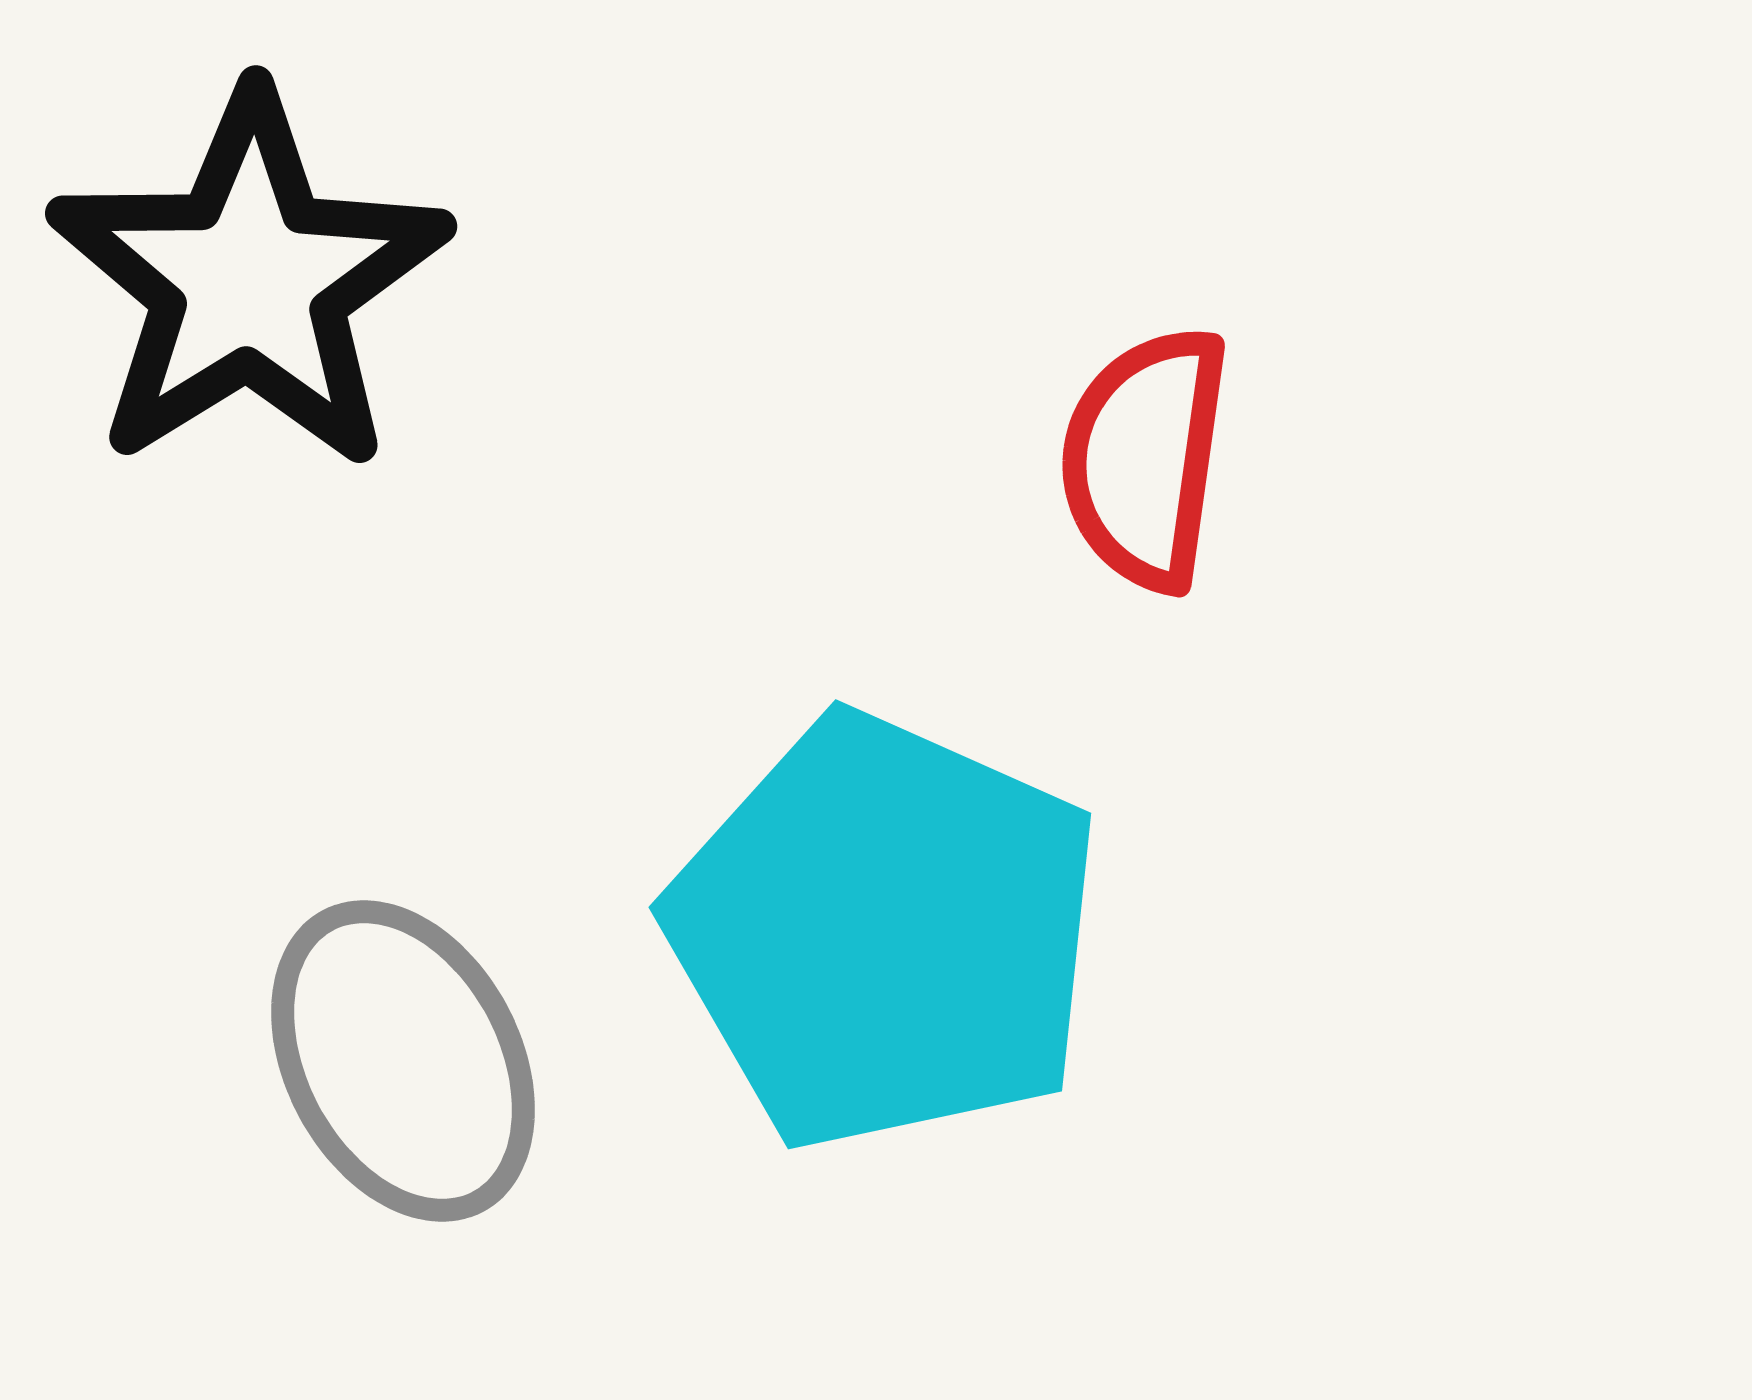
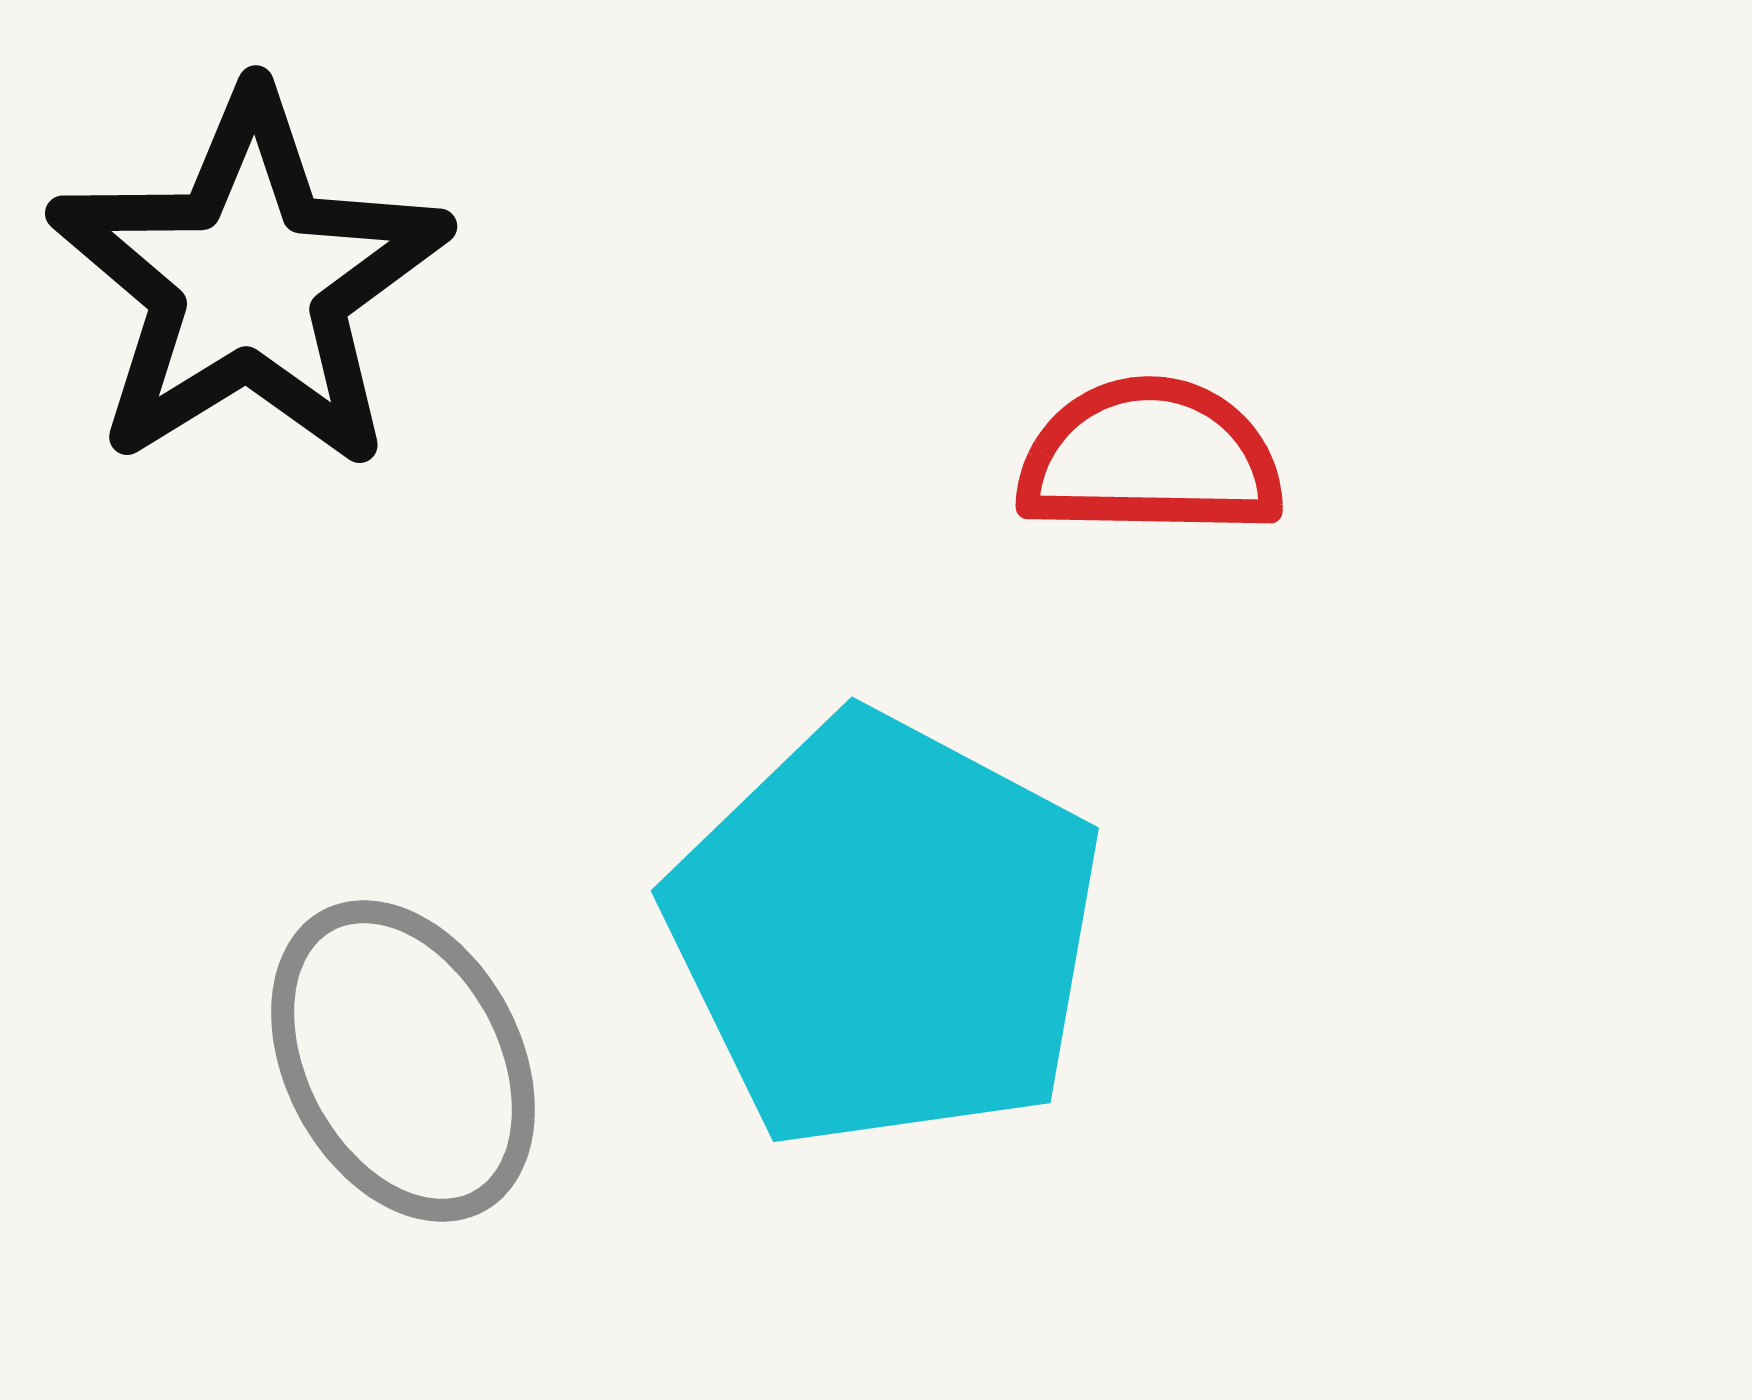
red semicircle: moved 5 px right; rotated 83 degrees clockwise
cyan pentagon: rotated 4 degrees clockwise
